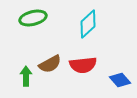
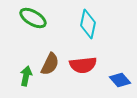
green ellipse: rotated 44 degrees clockwise
cyan diamond: rotated 36 degrees counterclockwise
brown semicircle: rotated 35 degrees counterclockwise
green arrow: rotated 12 degrees clockwise
